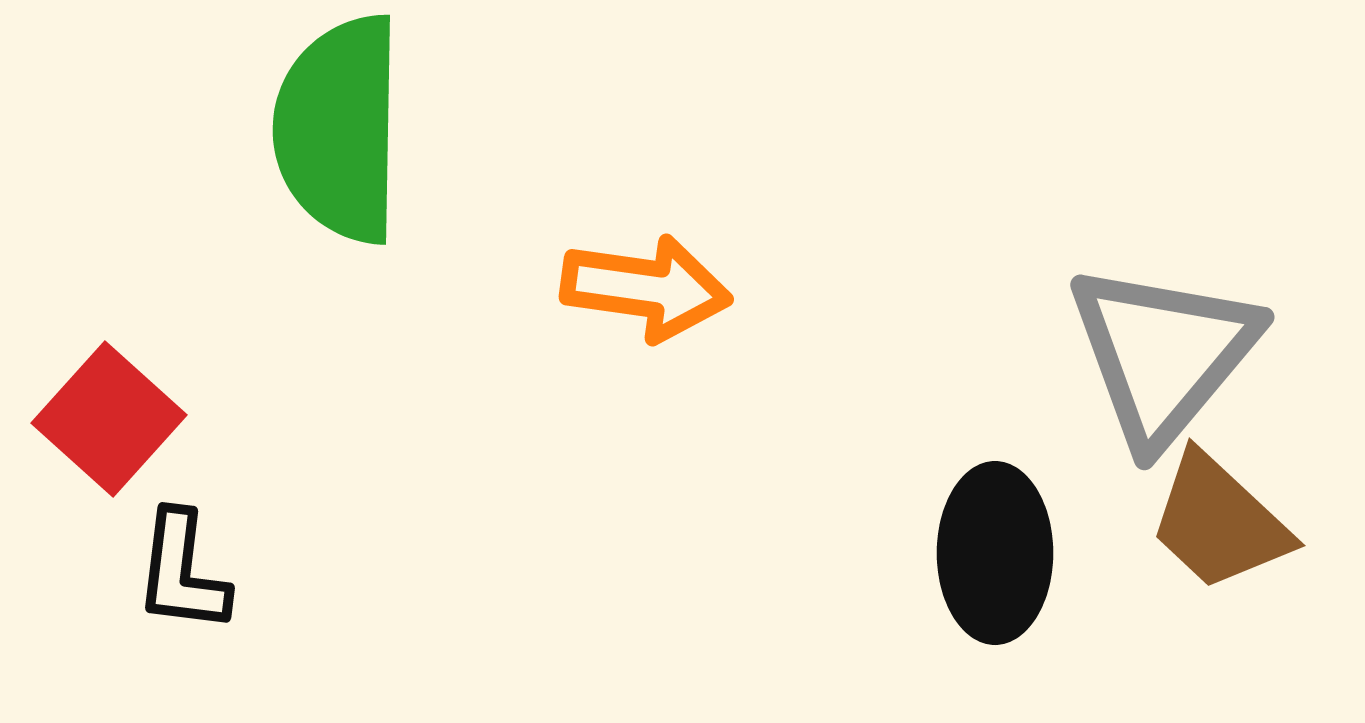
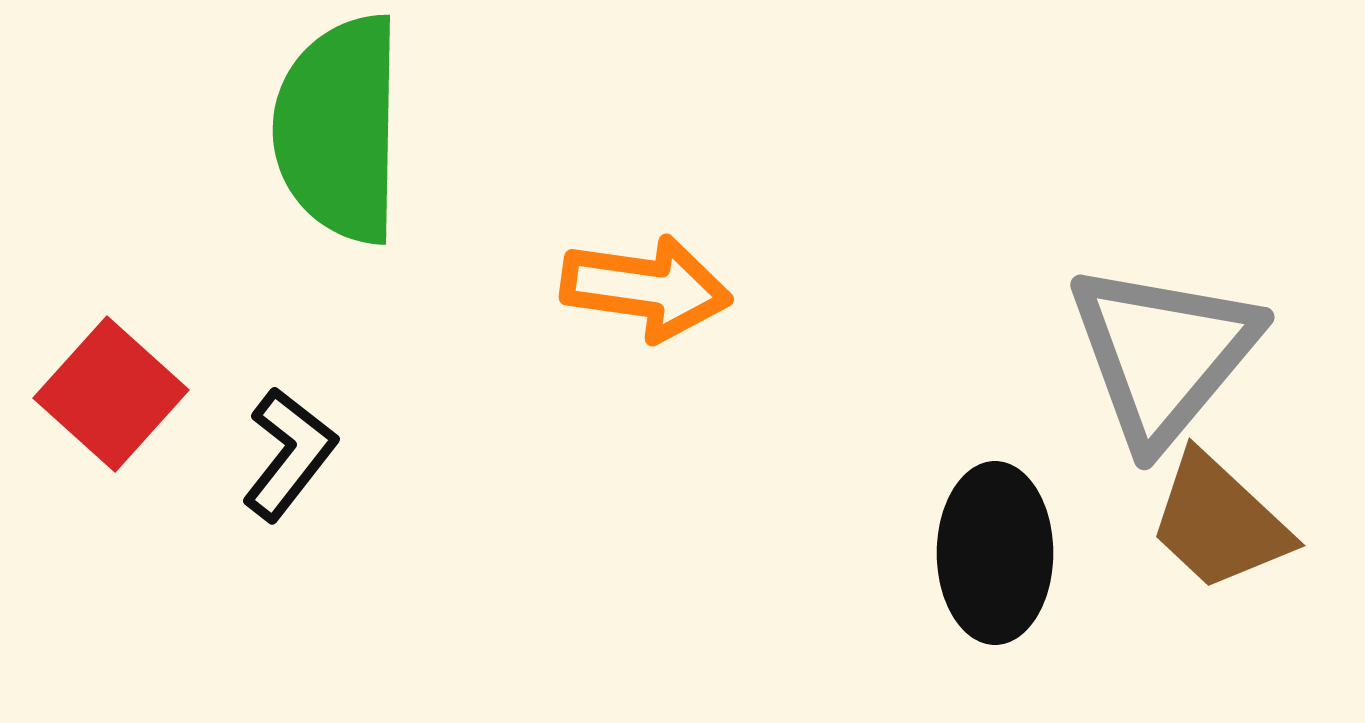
red square: moved 2 px right, 25 px up
black L-shape: moved 107 px right, 118 px up; rotated 149 degrees counterclockwise
